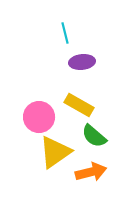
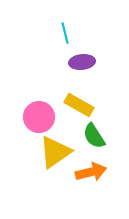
green semicircle: rotated 16 degrees clockwise
